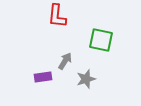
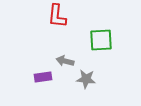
green square: rotated 15 degrees counterclockwise
gray arrow: rotated 108 degrees counterclockwise
gray star: rotated 24 degrees clockwise
